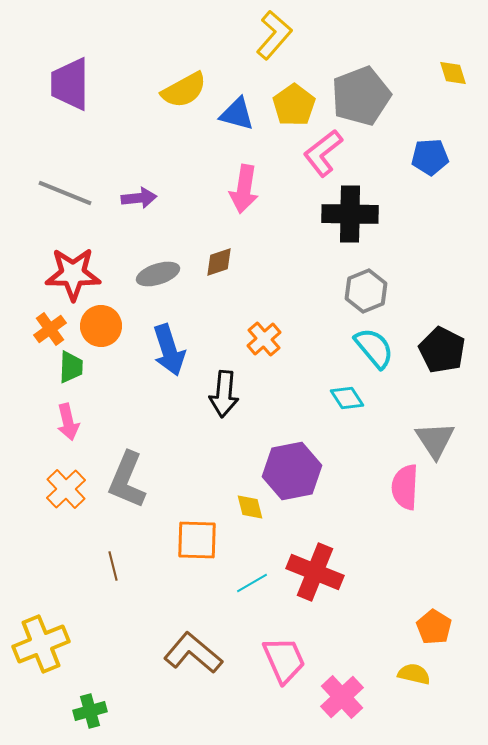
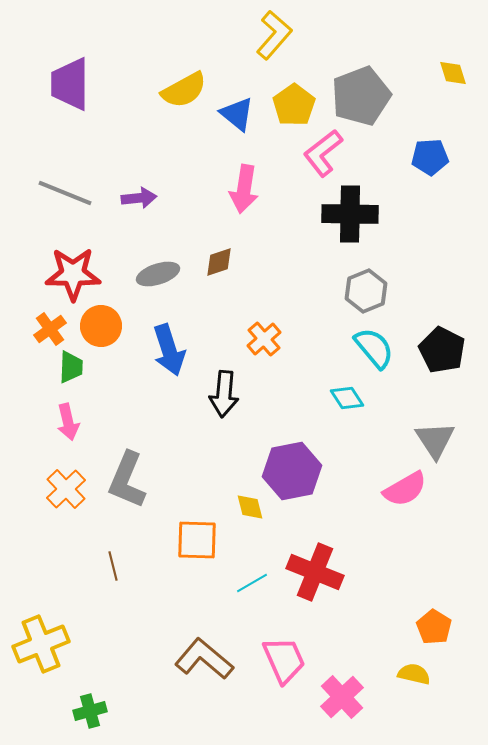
blue triangle at (237, 114): rotated 24 degrees clockwise
pink semicircle at (405, 487): moved 2 px down; rotated 123 degrees counterclockwise
brown L-shape at (193, 653): moved 11 px right, 6 px down
